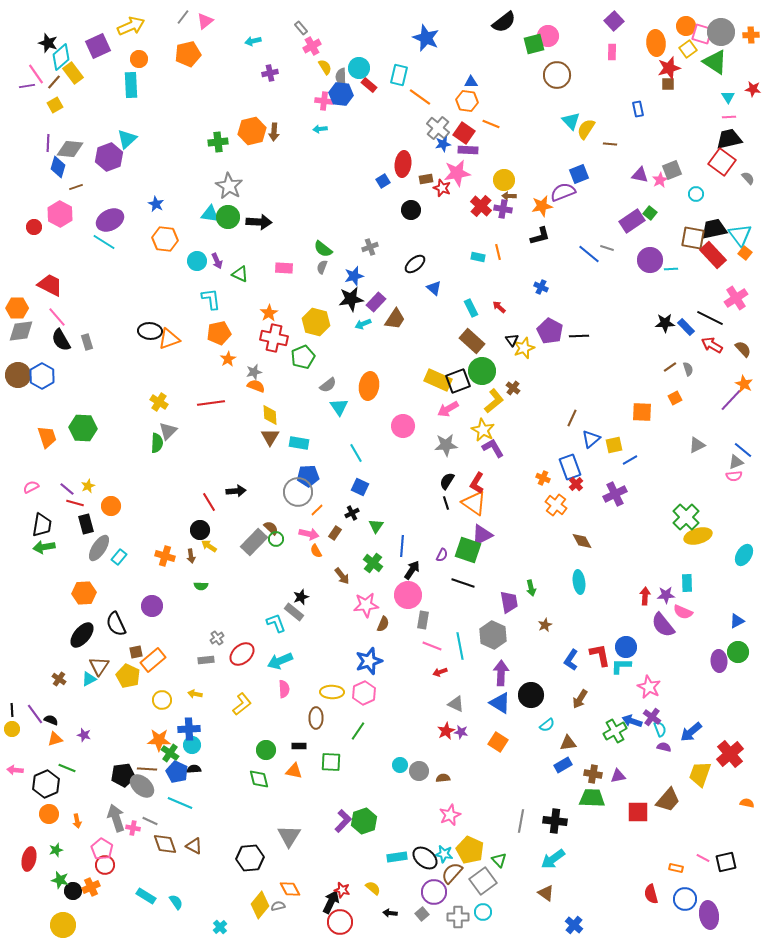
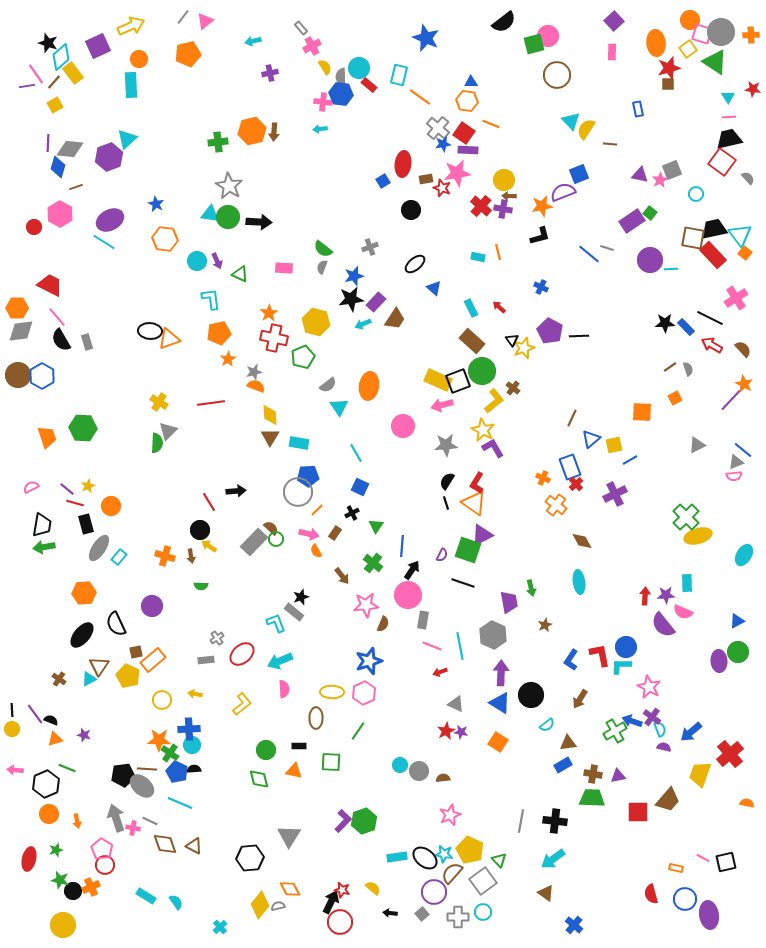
orange circle at (686, 26): moved 4 px right, 6 px up
pink cross at (324, 101): moved 1 px left, 1 px down
pink arrow at (448, 409): moved 6 px left, 4 px up; rotated 15 degrees clockwise
